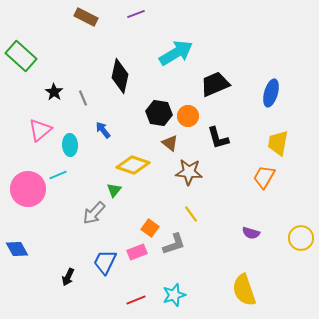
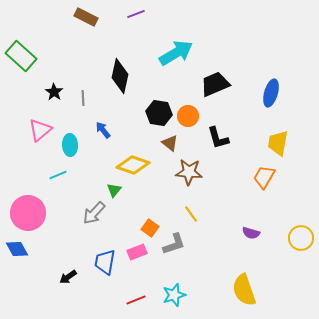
gray line: rotated 21 degrees clockwise
pink circle: moved 24 px down
blue trapezoid: rotated 16 degrees counterclockwise
black arrow: rotated 30 degrees clockwise
